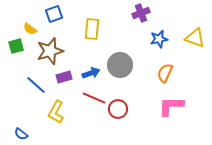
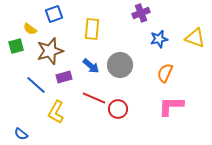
blue arrow: moved 7 px up; rotated 60 degrees clockwise
